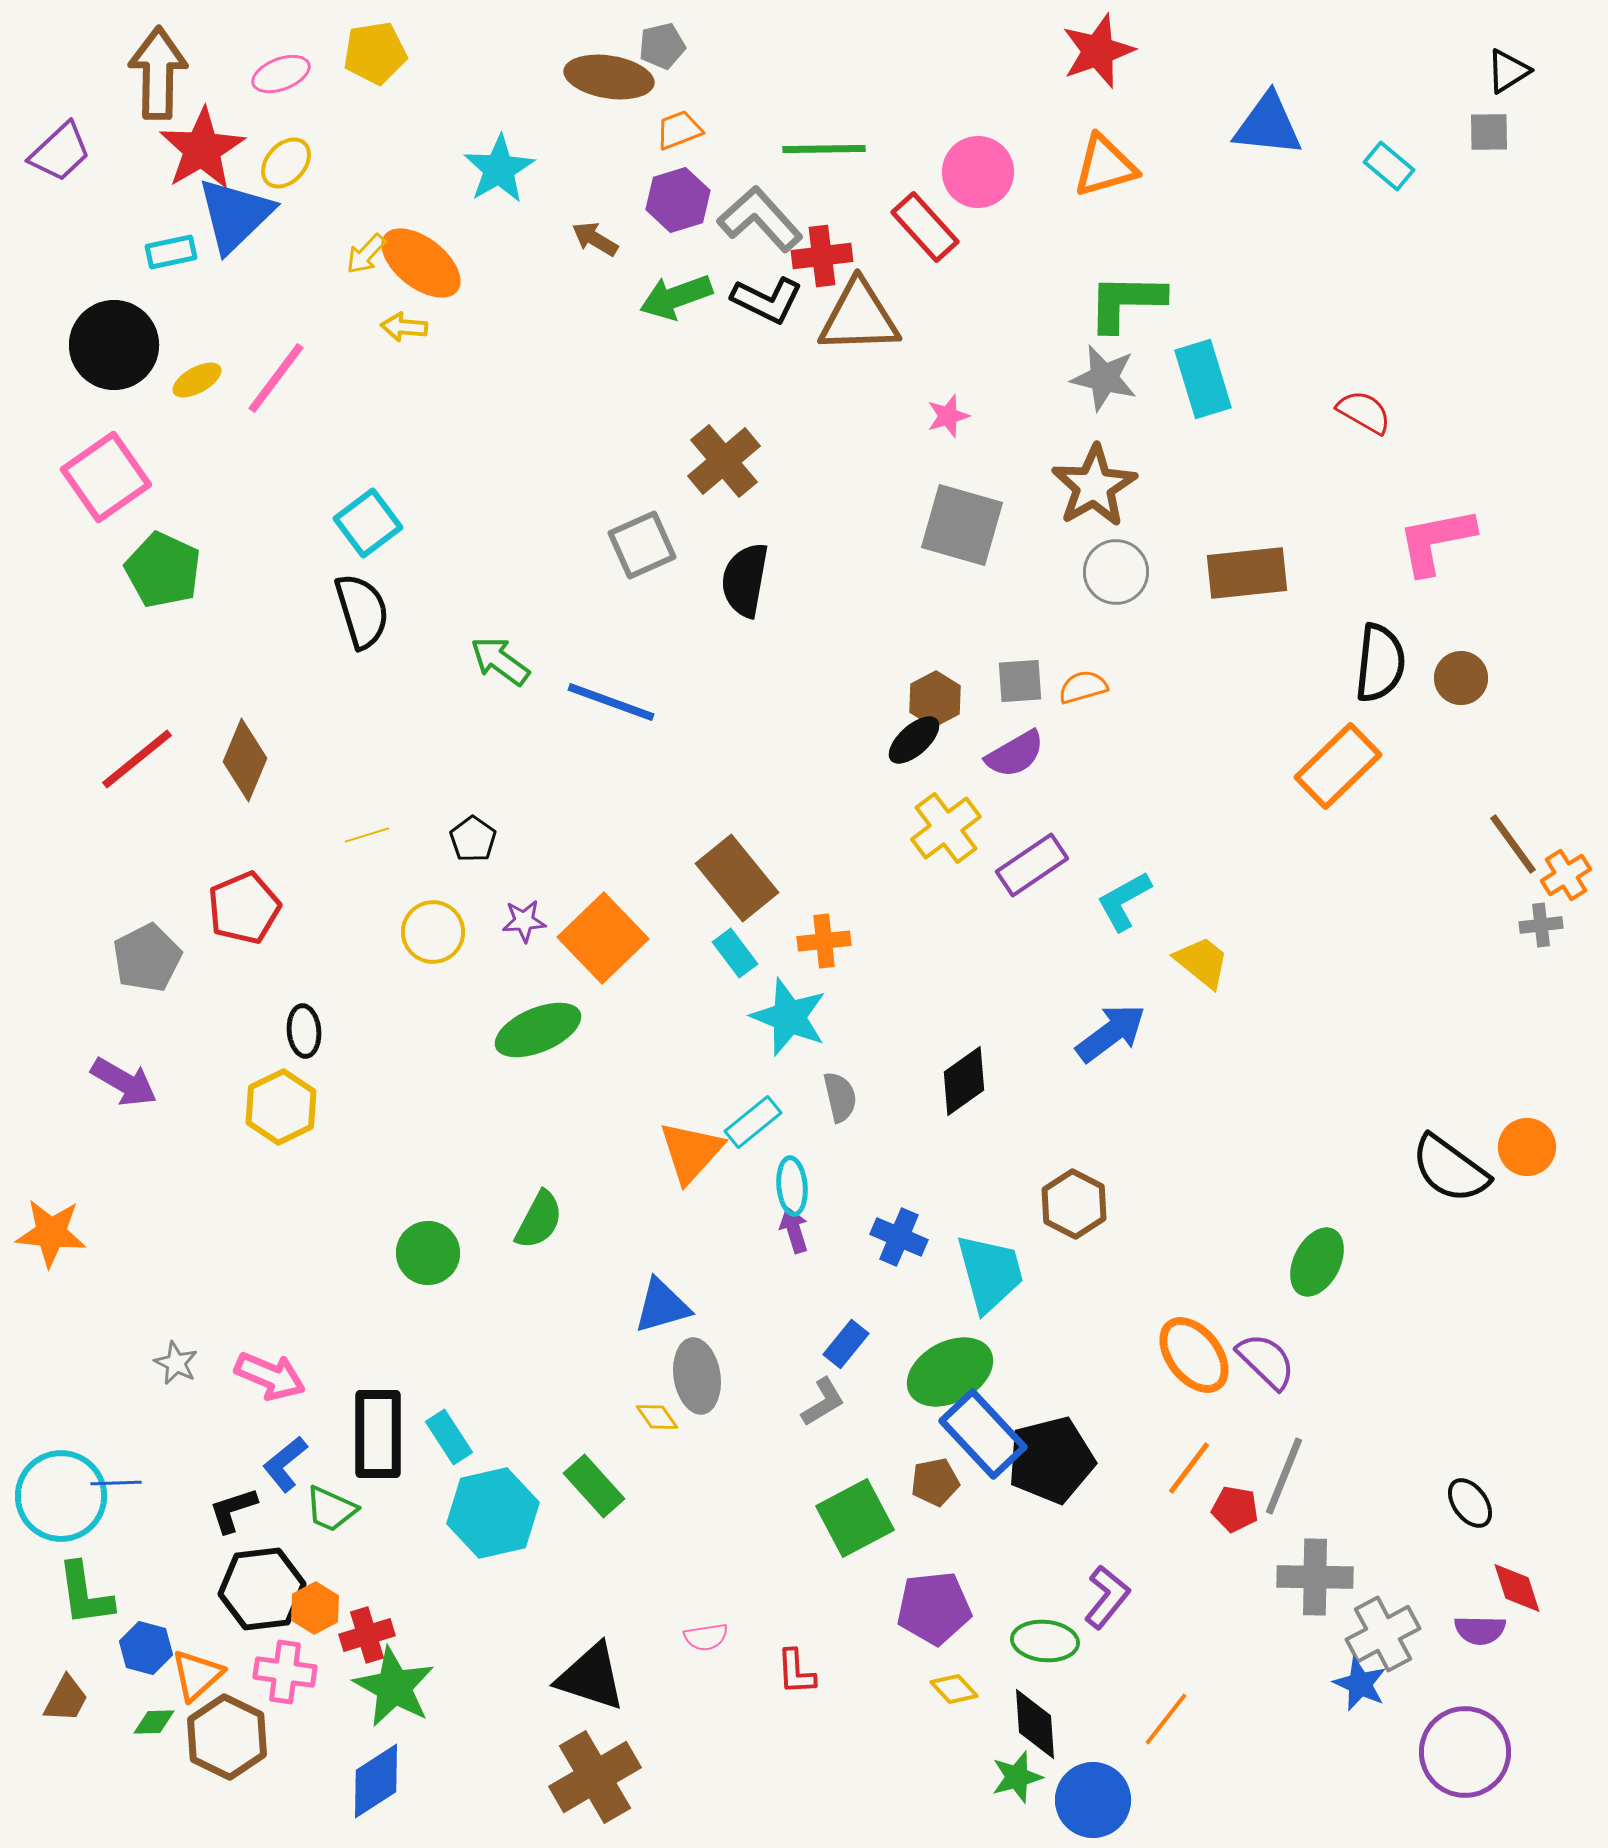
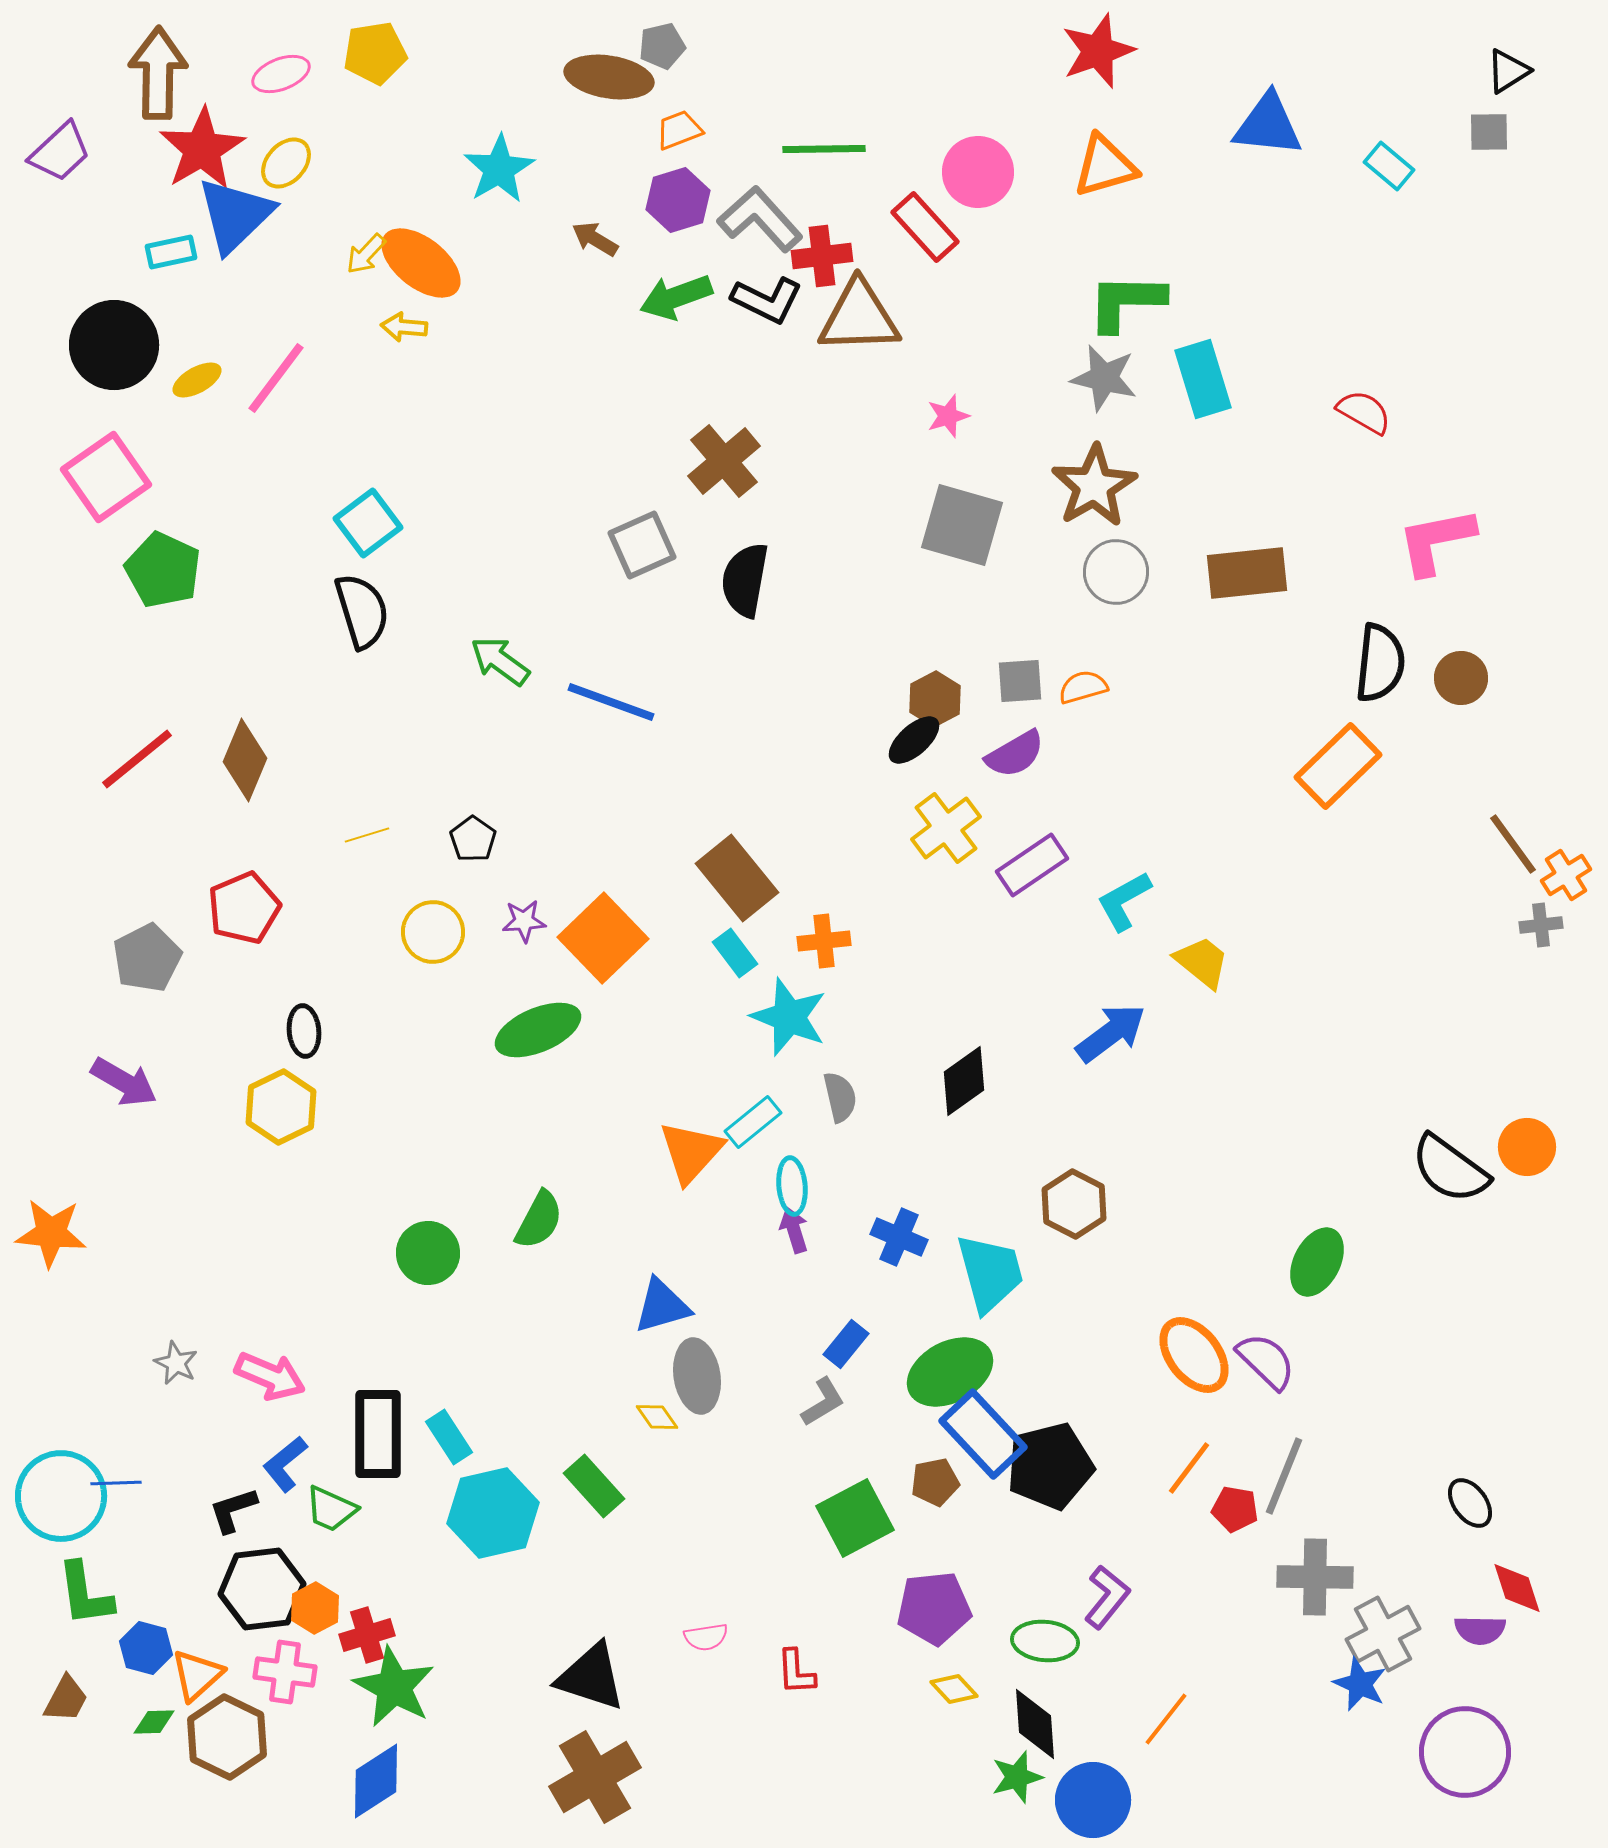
black pentagon at (1051, 1460): moved 1 px left, 6 px down
